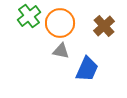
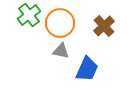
green cross: moved 1 px up
